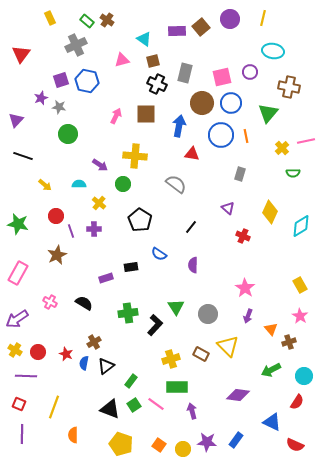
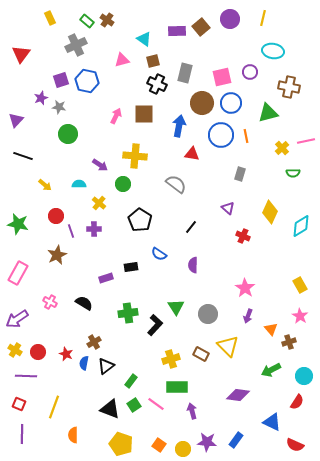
green triangle at (268, 113): rotated 35 degrees clockwise
brown square at (146, 114): moved 2 px left
